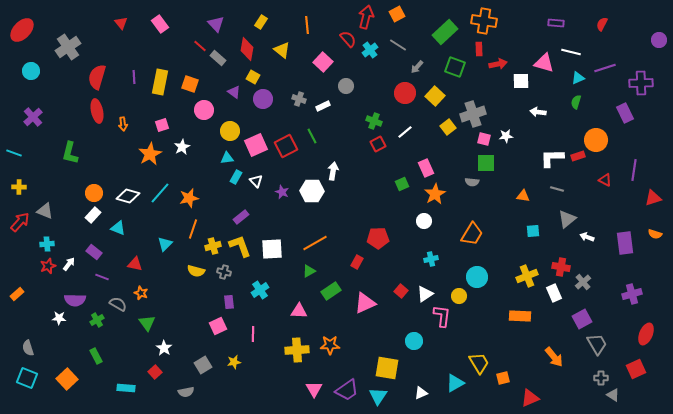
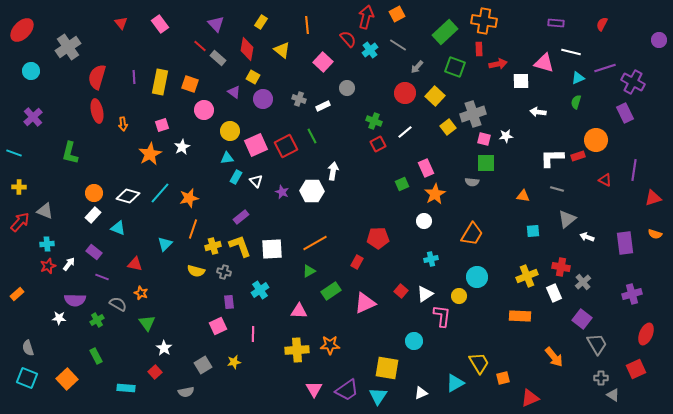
purple cross at (641, 83): moved 8 px left, 1 px up; rotated 30 degrees clockwise
gray circle at (346, 86): moved 1 px right, 2 px down
purple square at (582, 319): rotated 24 degrees counterclockwise
